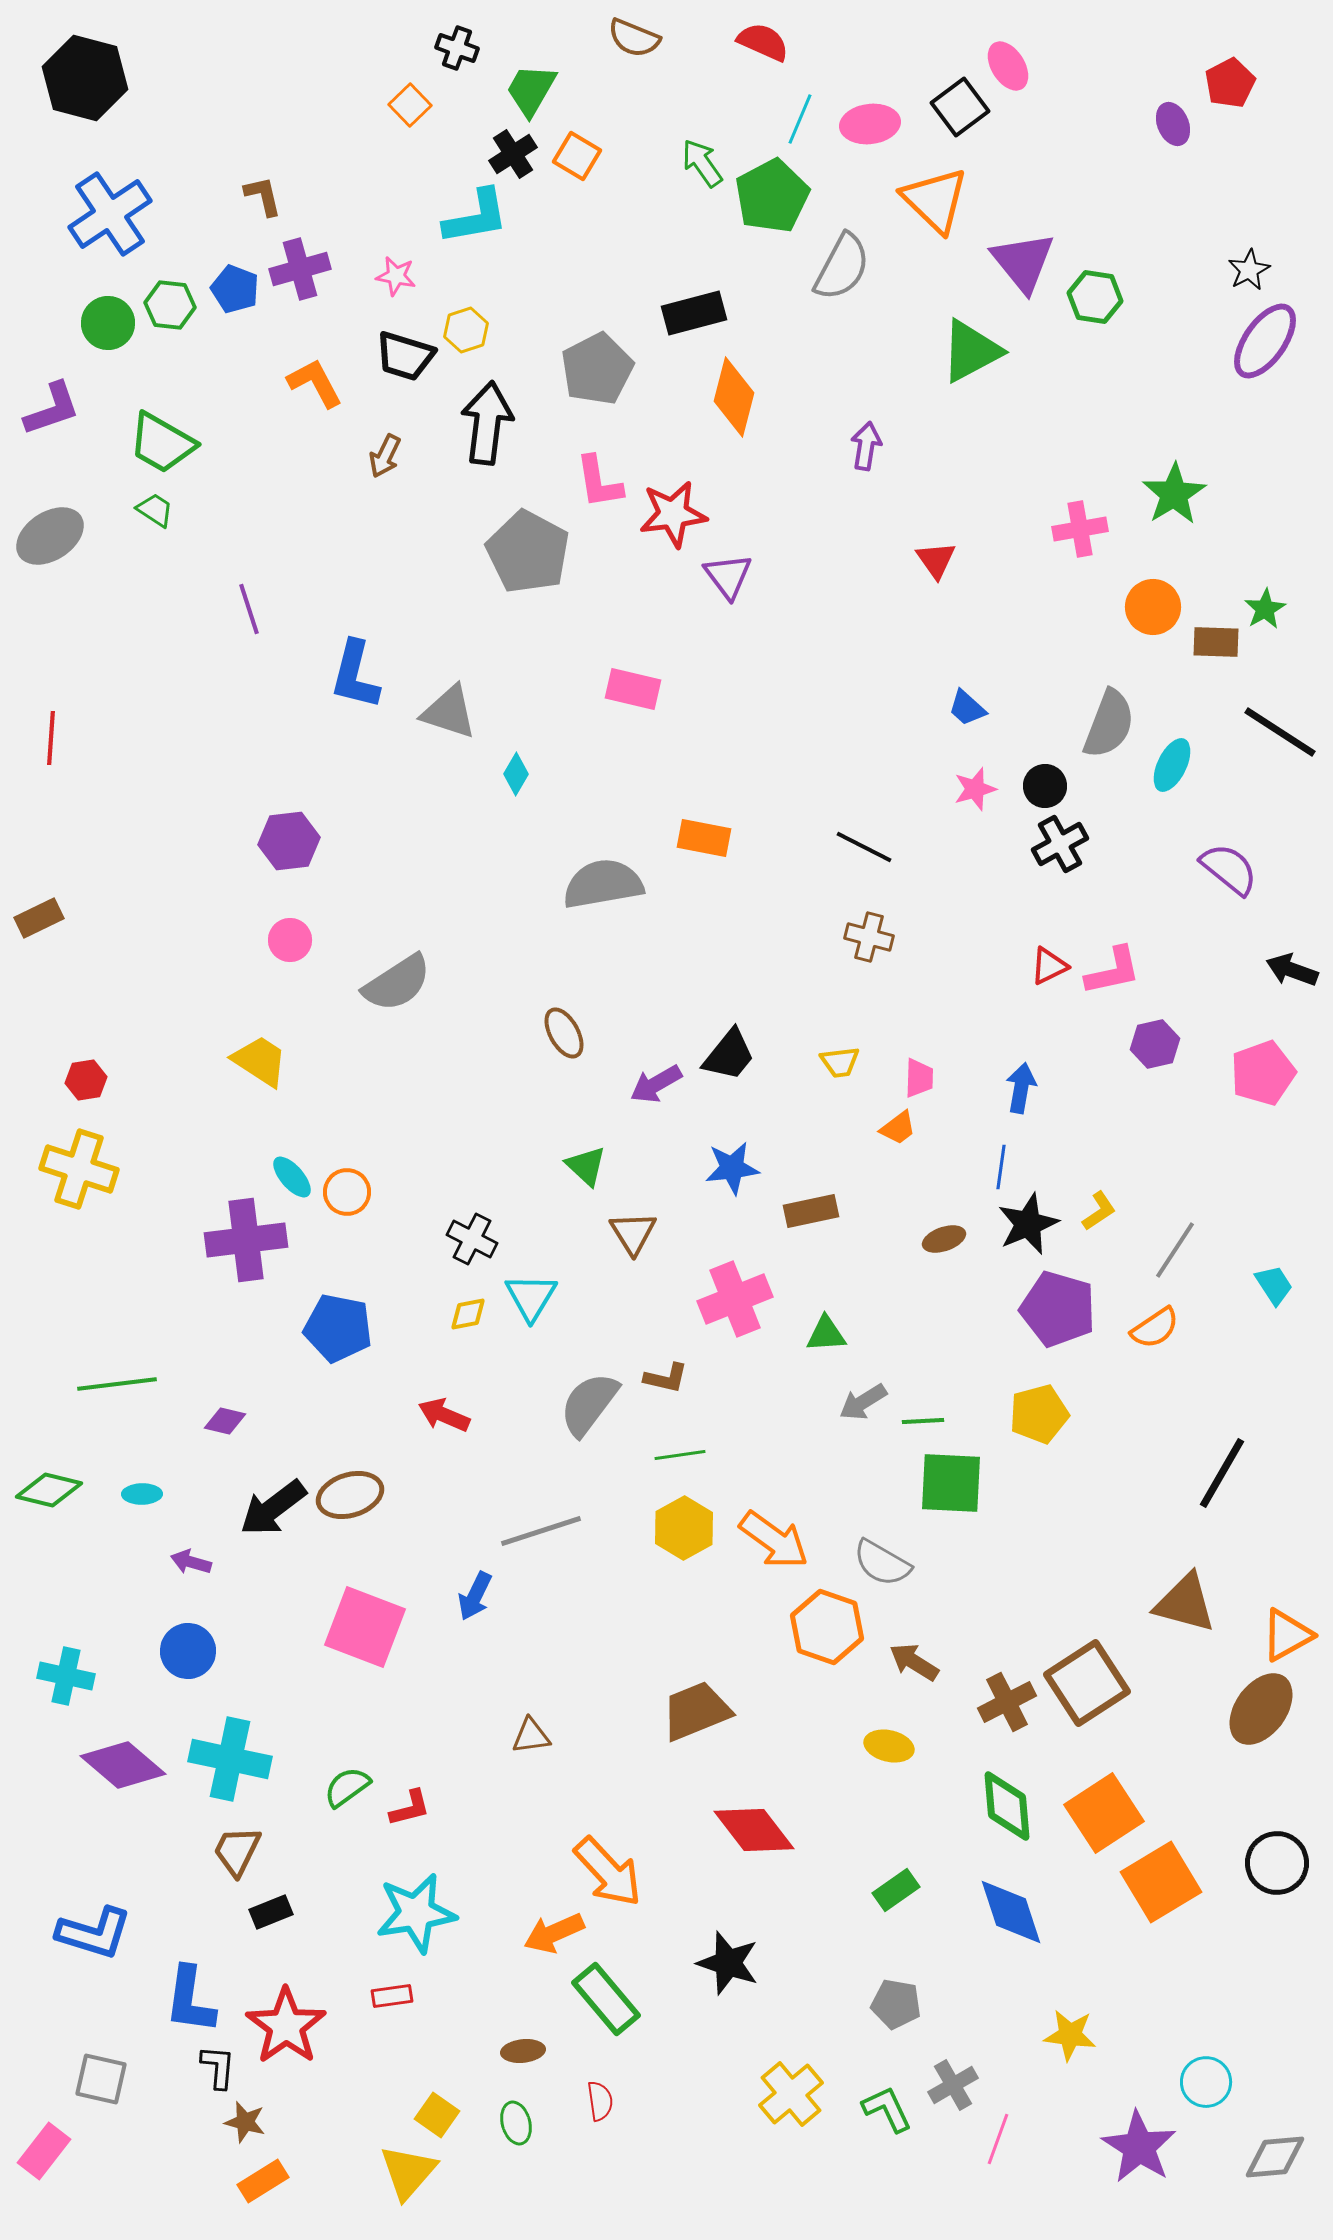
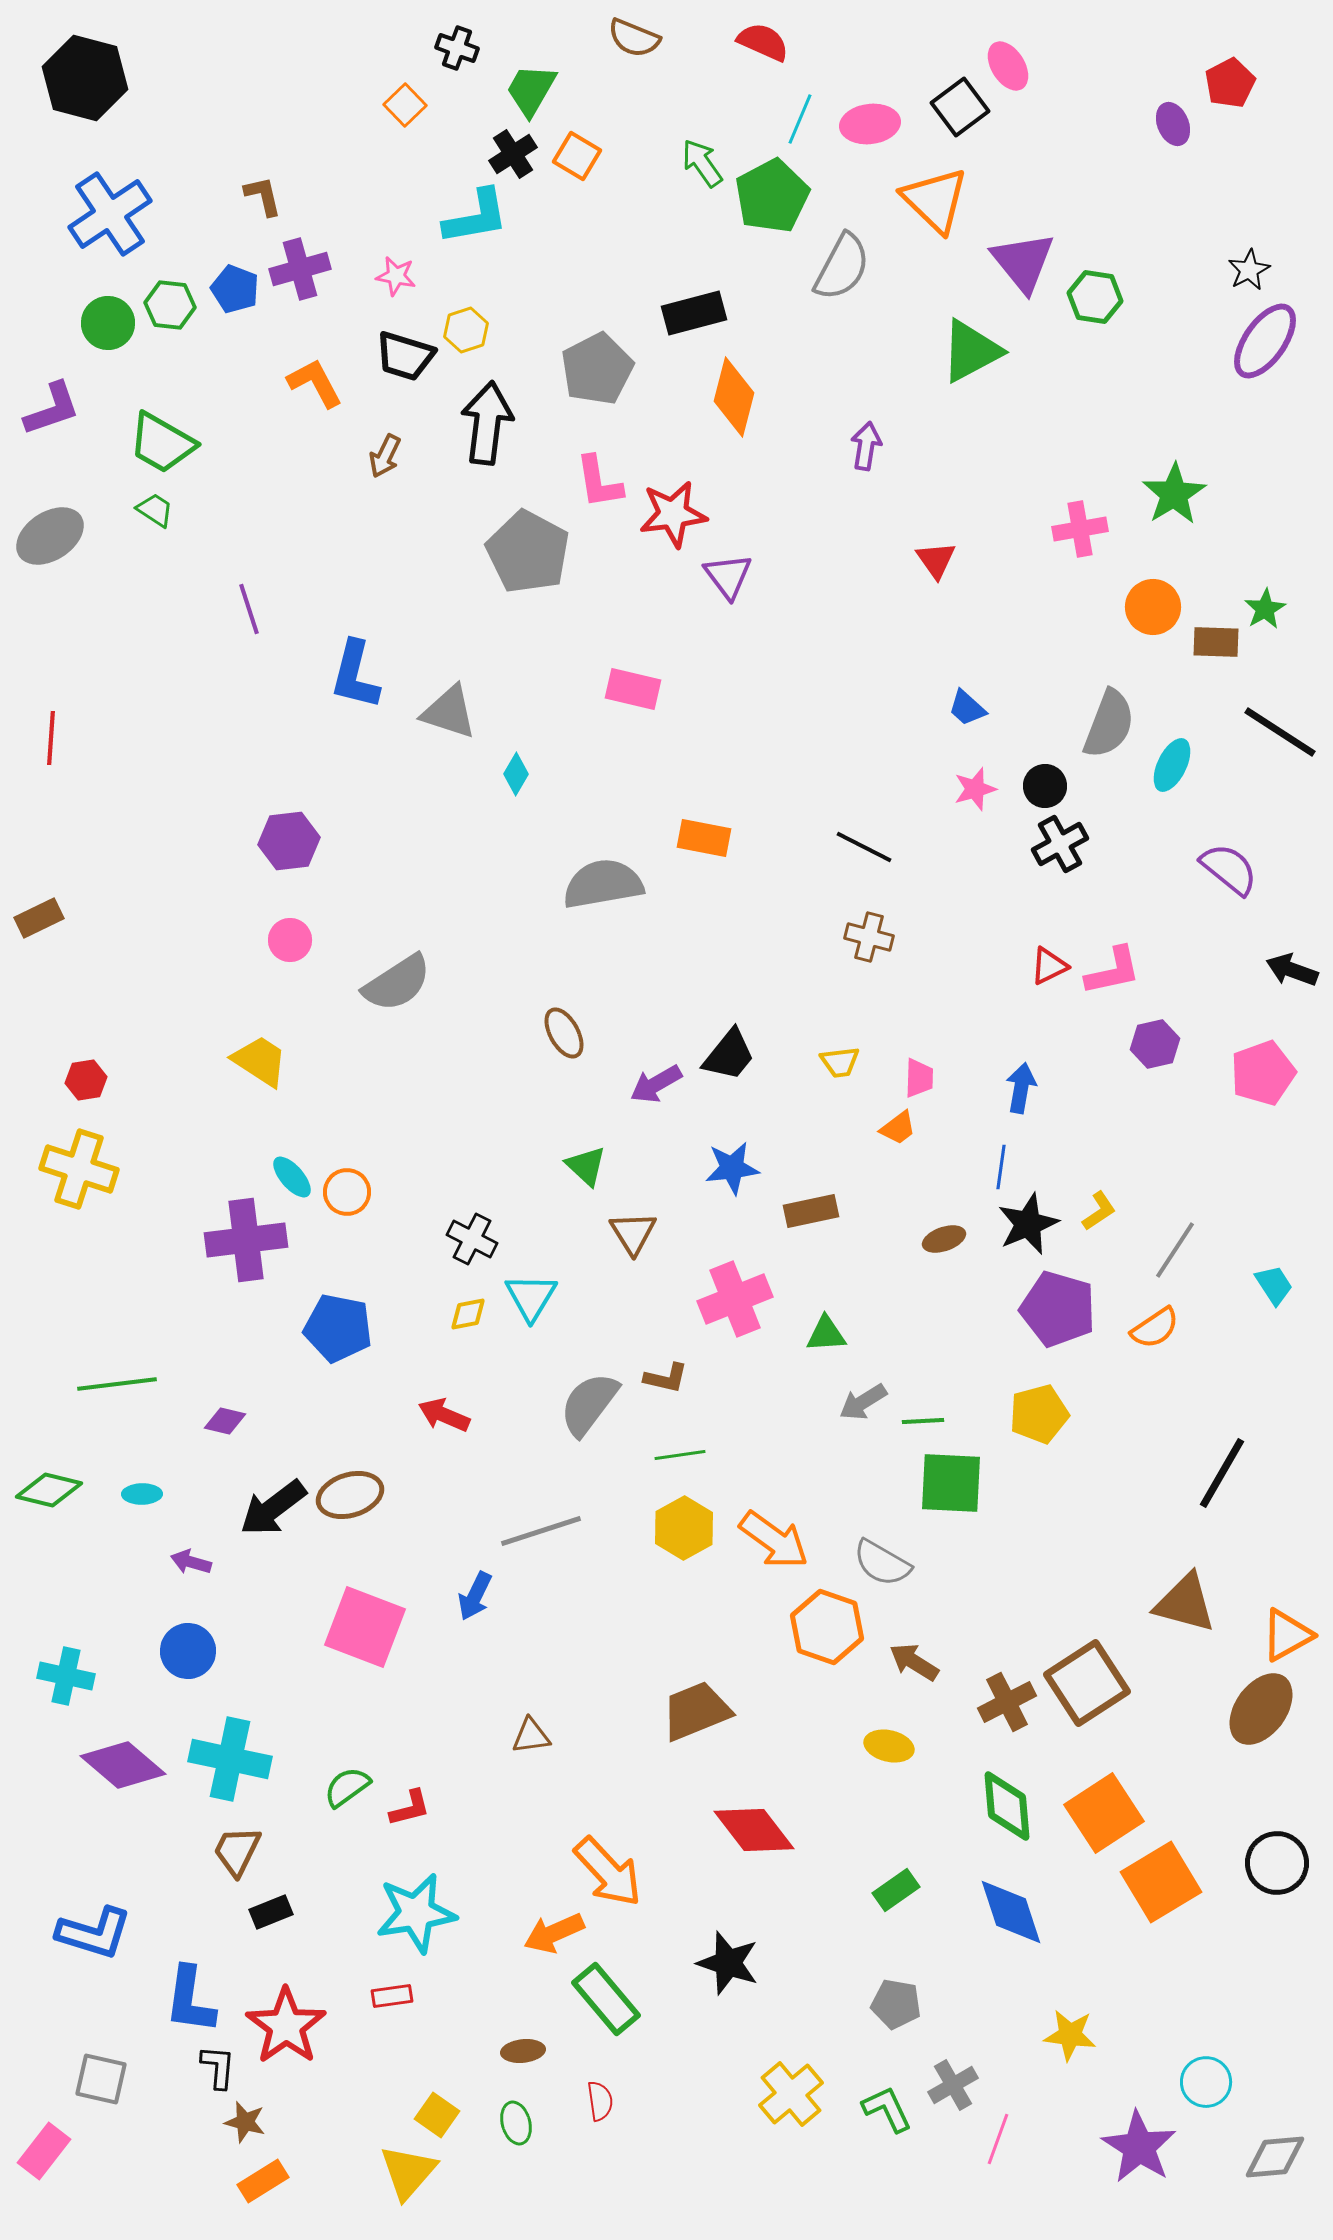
orange square at (410, 105): moved 5 px left
